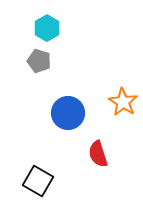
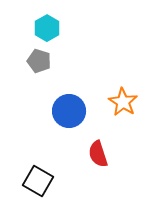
blue circle: moved 1 px right, 2 px up
